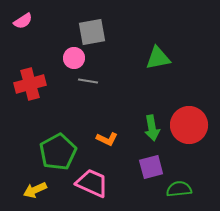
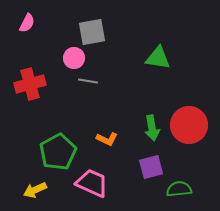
pink semicircle: moved 4 px right, 2 px down; rotated 30 degrees counterclockwise
green triangle: rotated 20 degrees clockwise
